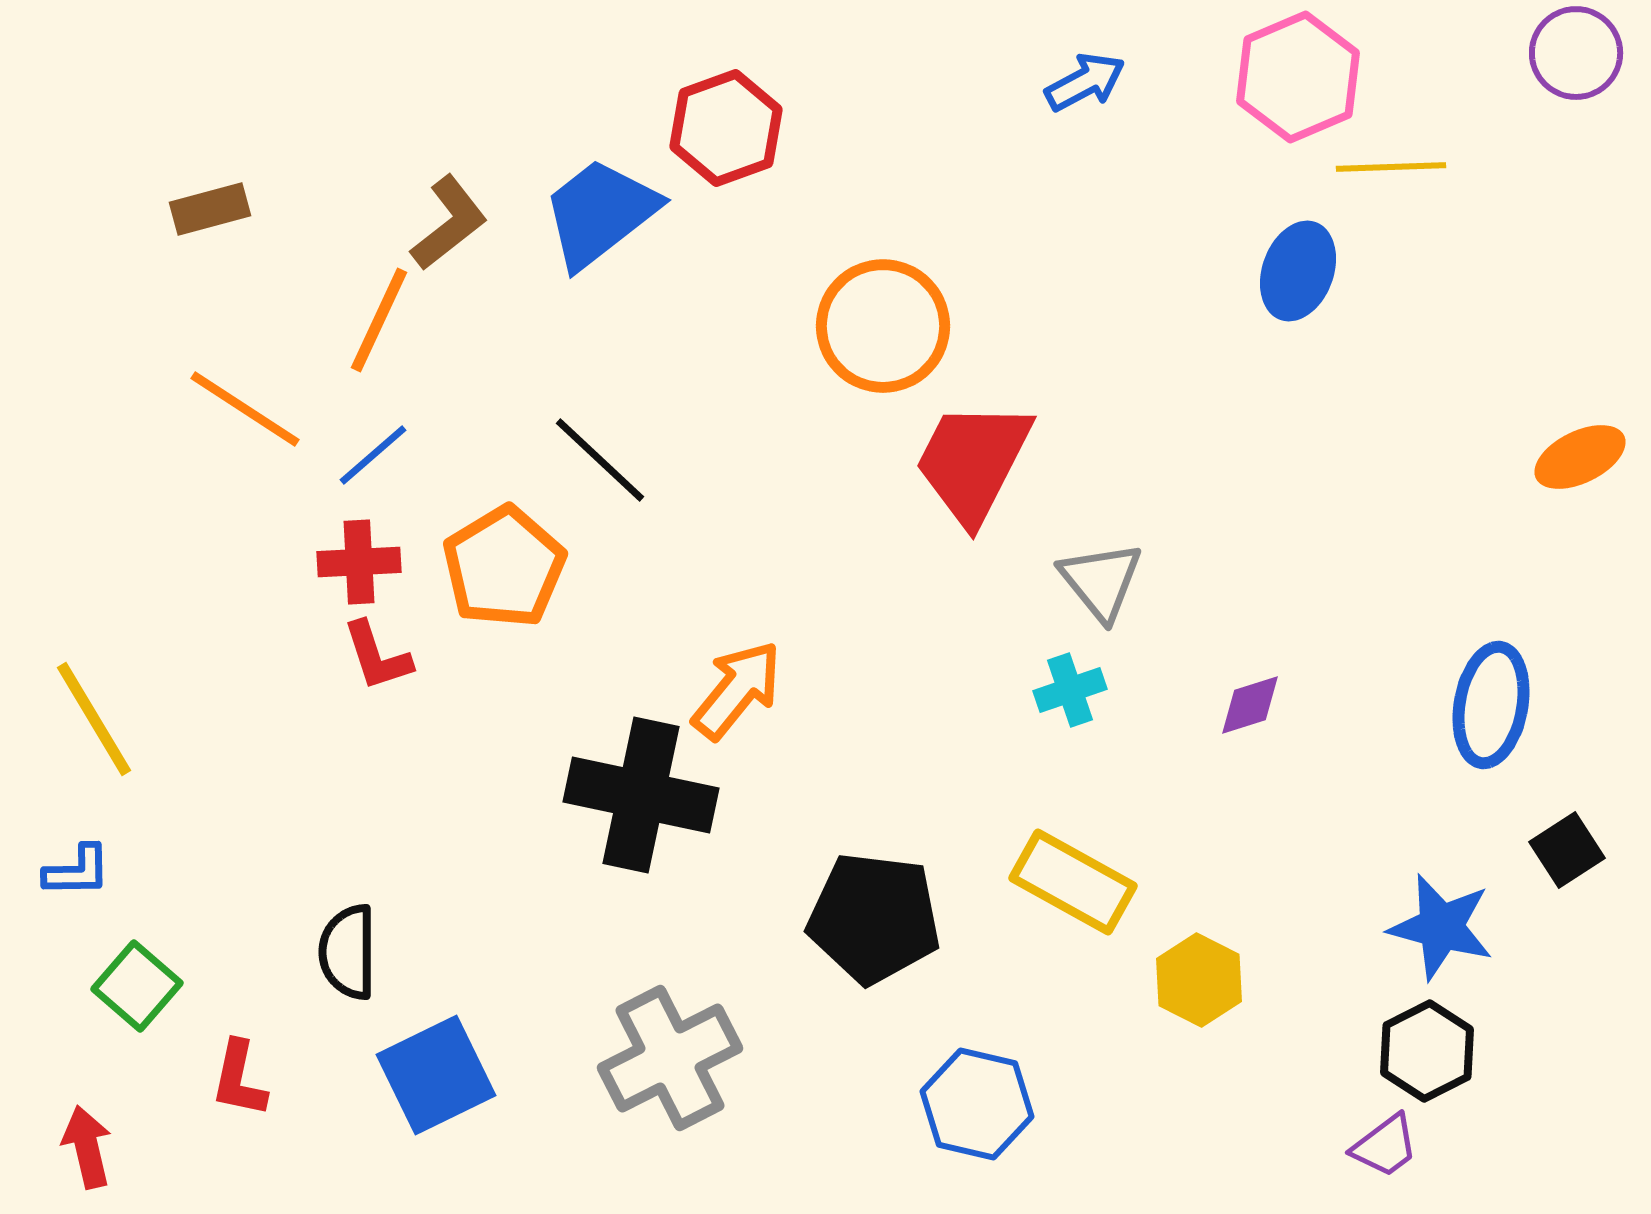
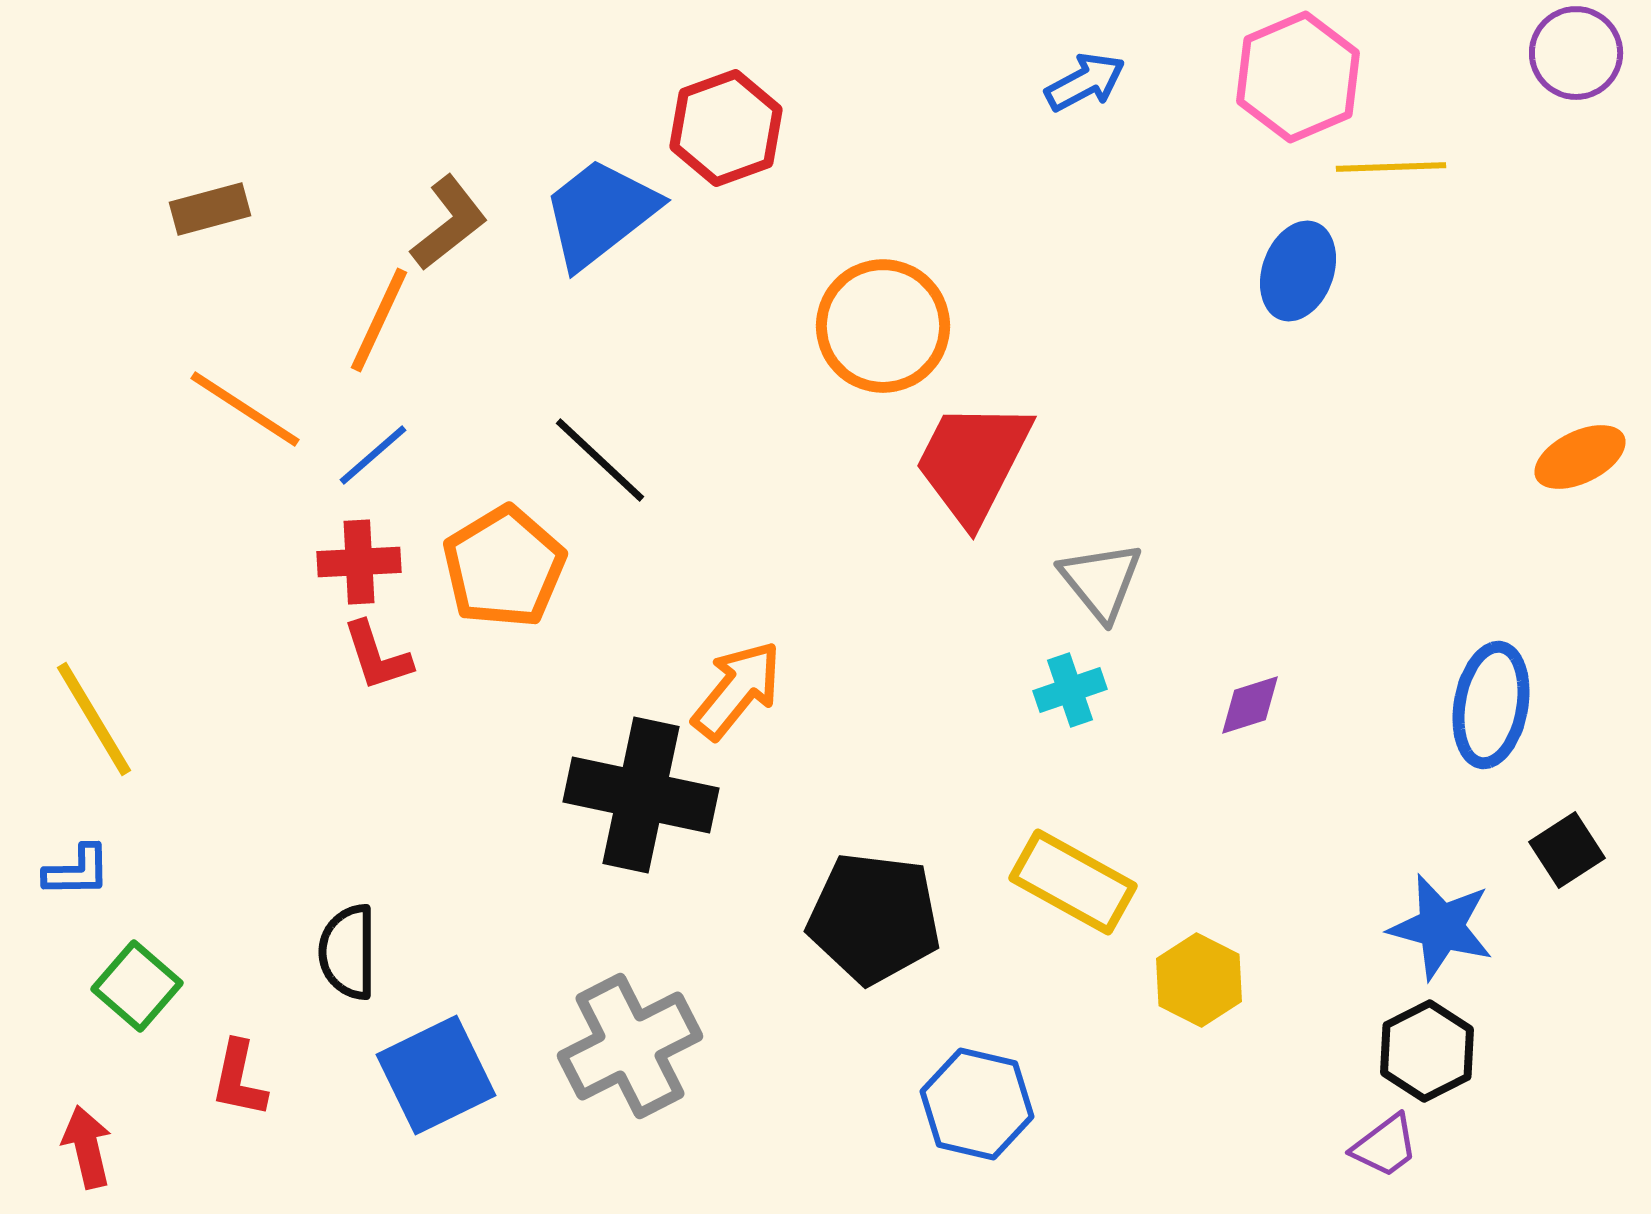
gray cross at (670, 1058): moved 40 px left, 12 px up
